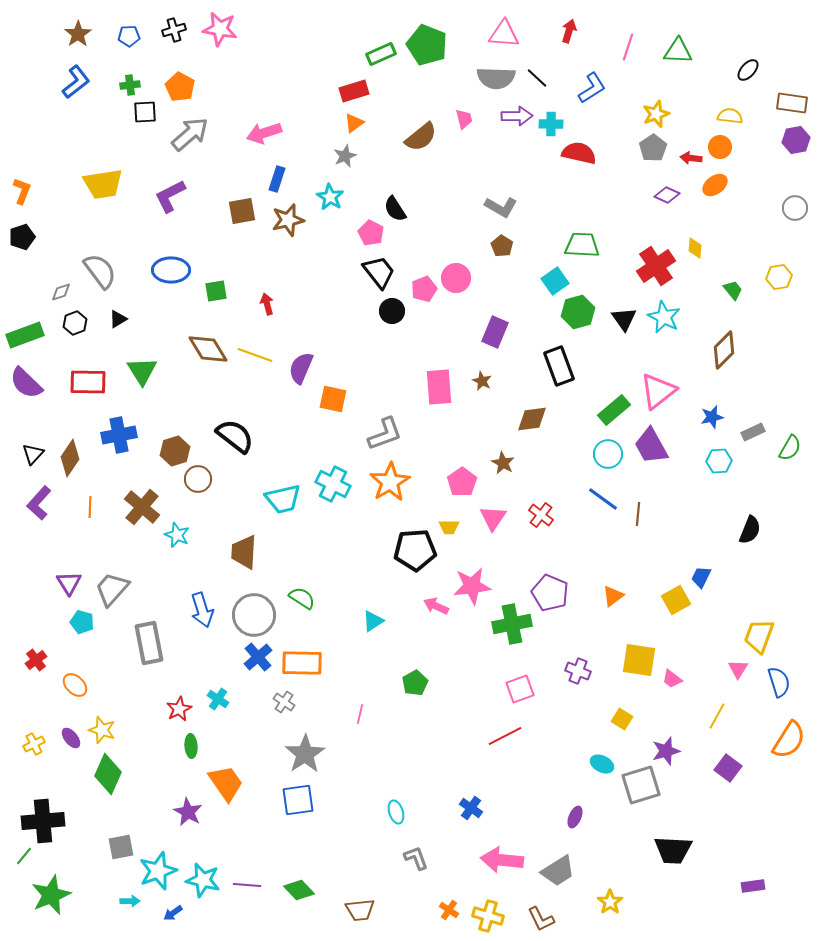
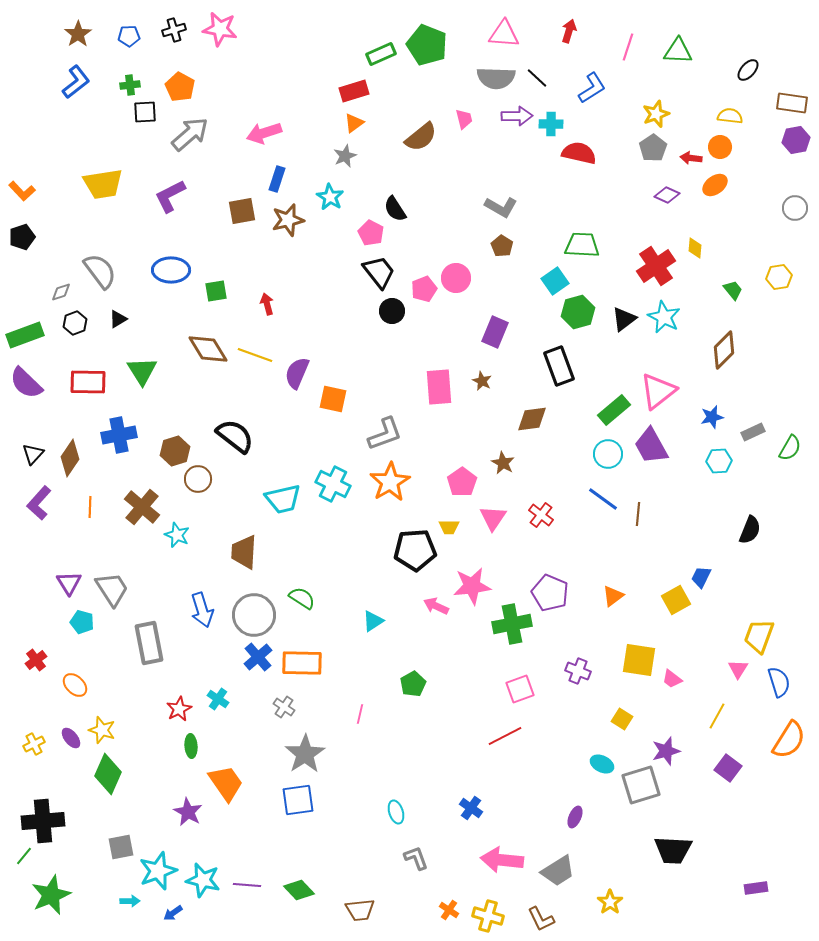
orange L-shape at (22, 191): rotated 116 degrees clockwise
black triangle at (624, 319): rotated 28 degrees clockwise
purple semicircle at (301, 368): moved 4 px left, 5 px down
gray trapezoid at (112, 589): rotated 105 degrees clockwise
green pentagon at (415, 683): moved 2 px left, 1 px down
gray cross at (284, 702): moved 5 px down
purple rectangle at (753, 886): moved 3 px right, 2 px down
